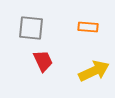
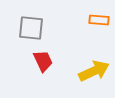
orange rectangle: moved 11 px right, 7 px up
